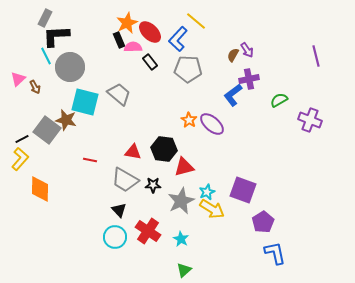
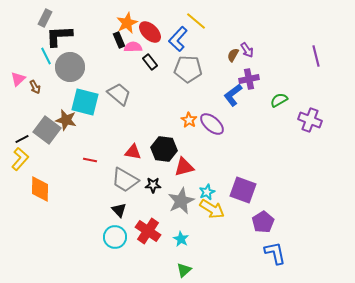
black L-shape at (56, 36): moved 3 px right
